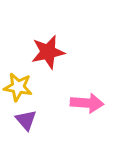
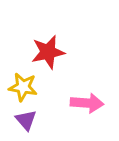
yellow star: moved 5 px right
